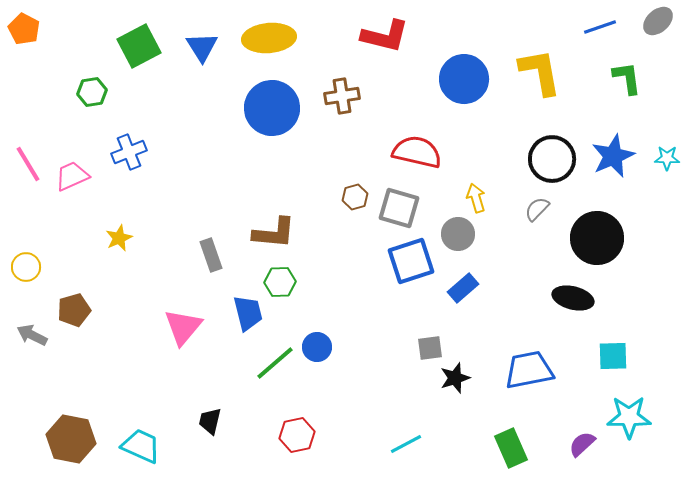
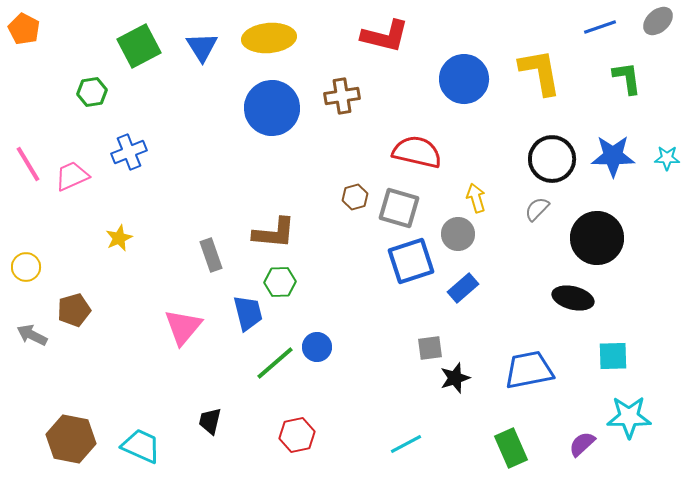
blue star at (613, 156): rotated 24 degrees clockwise
